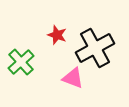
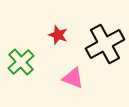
red star: moved 1 px right
black cross: moved 10 px right, 4 px up
